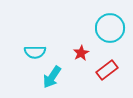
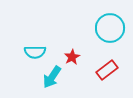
red star: moved 9 px left, 4 px down
